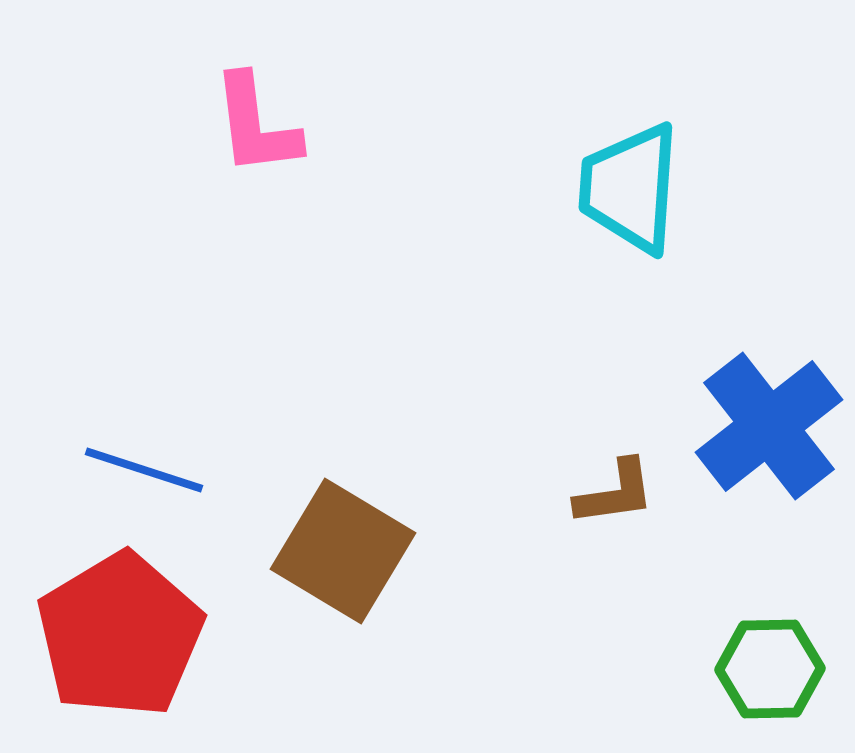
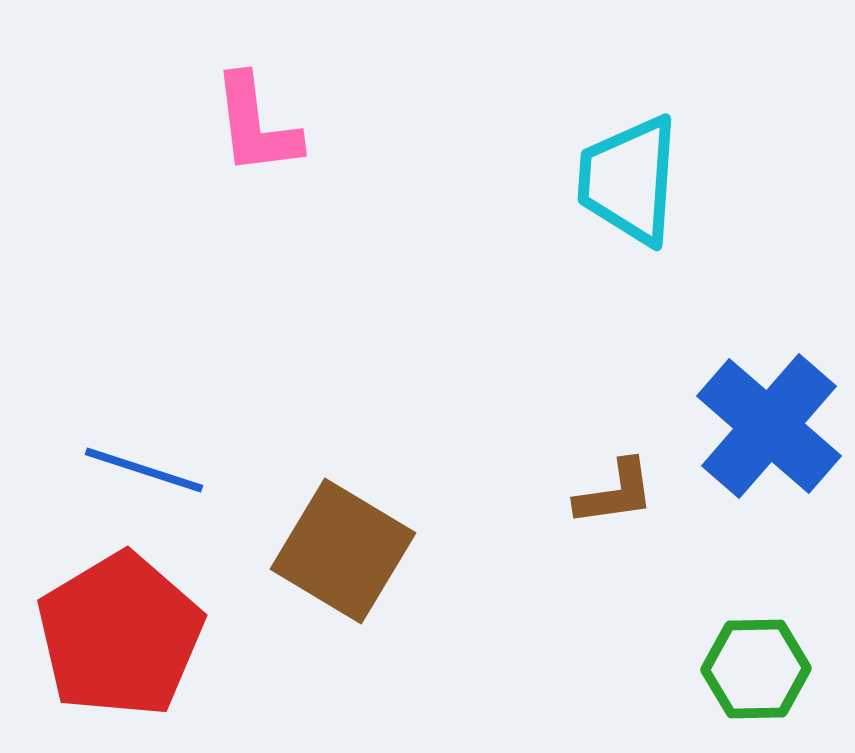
cyan trapezoid: moved 1 px left, 8 px up
blue cross: rotated 11 degrees counterclockwise
green hexagon: moved 14 px left
